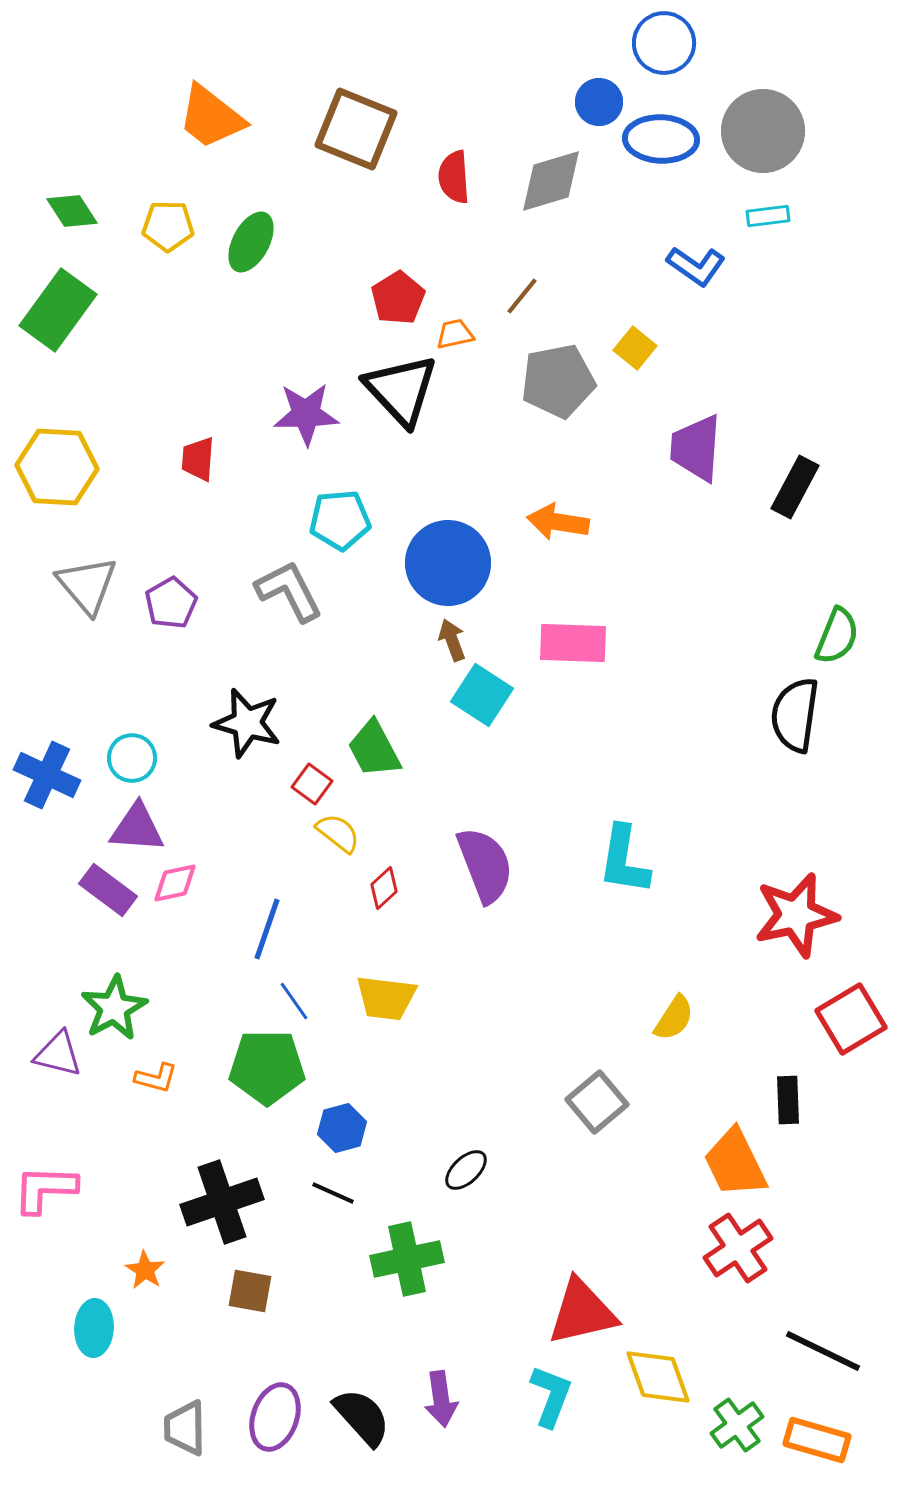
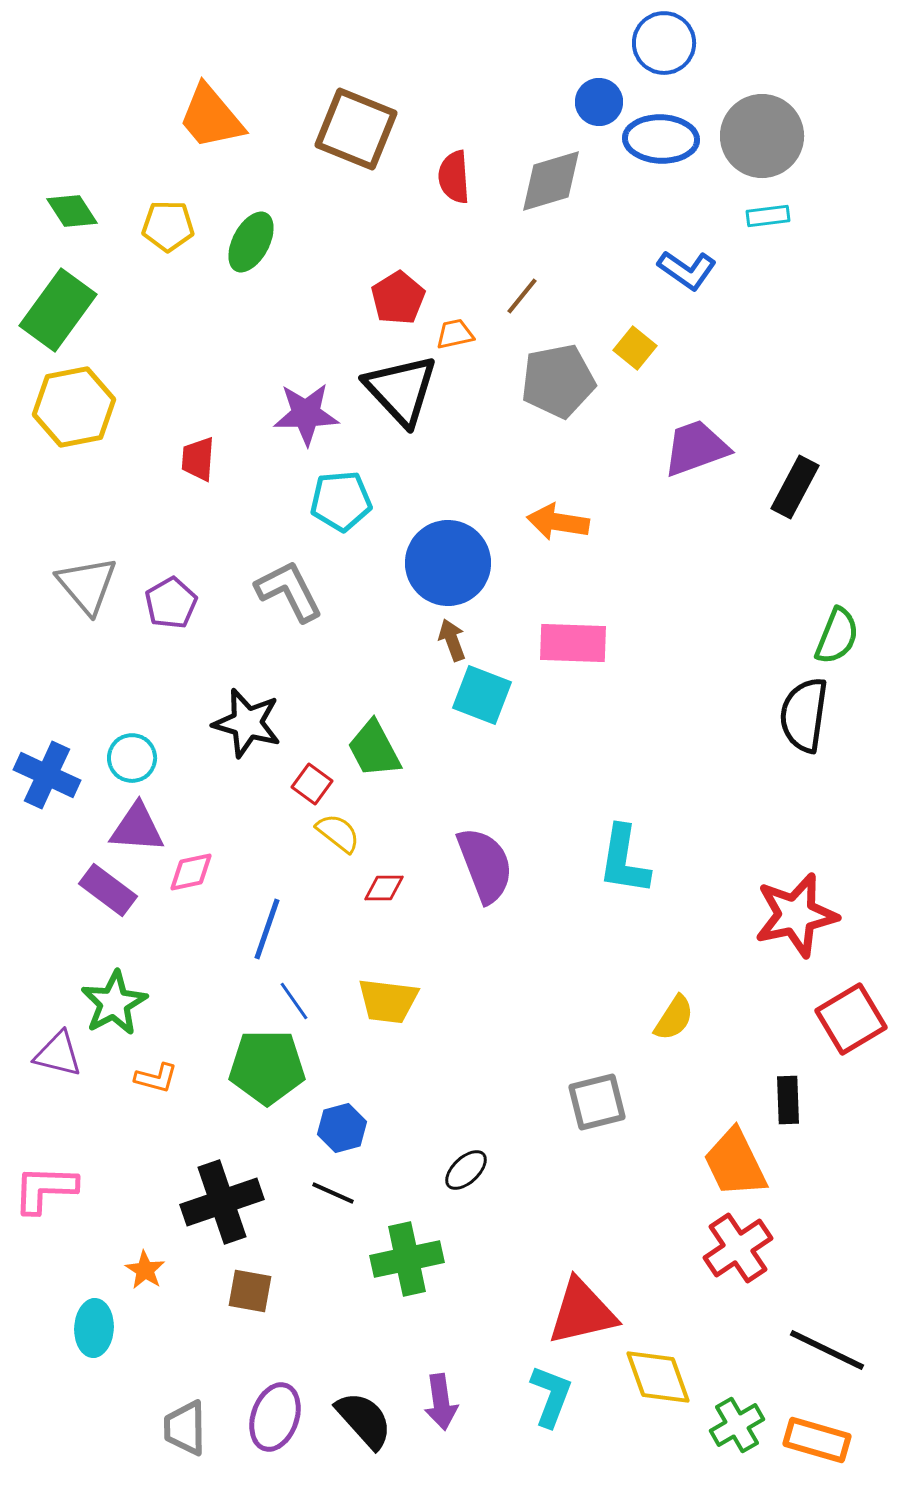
orange trapezoid at (211, 117): rotated 12 degrees clockwise
gray circle at (763, 131): moved 1 px left, 5 px down
blue L-shape at (696, 266): moved 9 px left, 4 px down
purple trapezoid at (696, 448): rotated 66 degrees clockwise
yellow hexagon at (57, 467): moved 17 px right, 60 px up; rotated 14 degrees counterclockwise
cyan pentagon at (340, 520): moved 1 px right, 19 px up
cyan square at (482, 695): rotated 12 degrees counterclockwise
black semicircle at (795, 715): moved 9 px right
pink diamond at (175, 883): moved 16 px right, 11 px up
red diamond at (384, 888): rotated 42 degrees clockwise
yellow trapezoid at (386, 998): moved 2 px right, 3 px down
green star at (114, 1008): moved 5 px up
gray square at (597, 1102): rotated 26 degrees clockwise
black line at (823, 1351): moved 4 px right, 1 px up
purple arrow at (441, 1399): moved 3 px down
black semicircle at (362, 1417): moved 2 px right, 3 px down
green cross at (737, 1425): rotated 6 degrees clockwise
